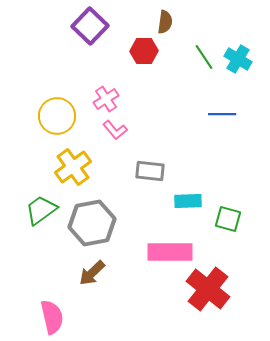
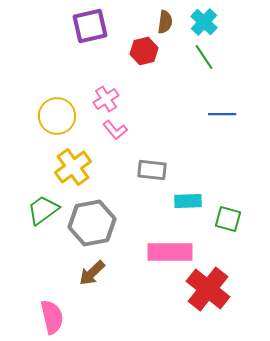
purple square: rotated 33 degrees clockwise
red hexagon: rotated 12 degrees counterclockwise
cyan cross: moved 34 px left, 37 px up; rotated 12 degrees clockwise
gray rectangle: moved 2 px right, 1 px up
green trapezoid: moved 2 px right
